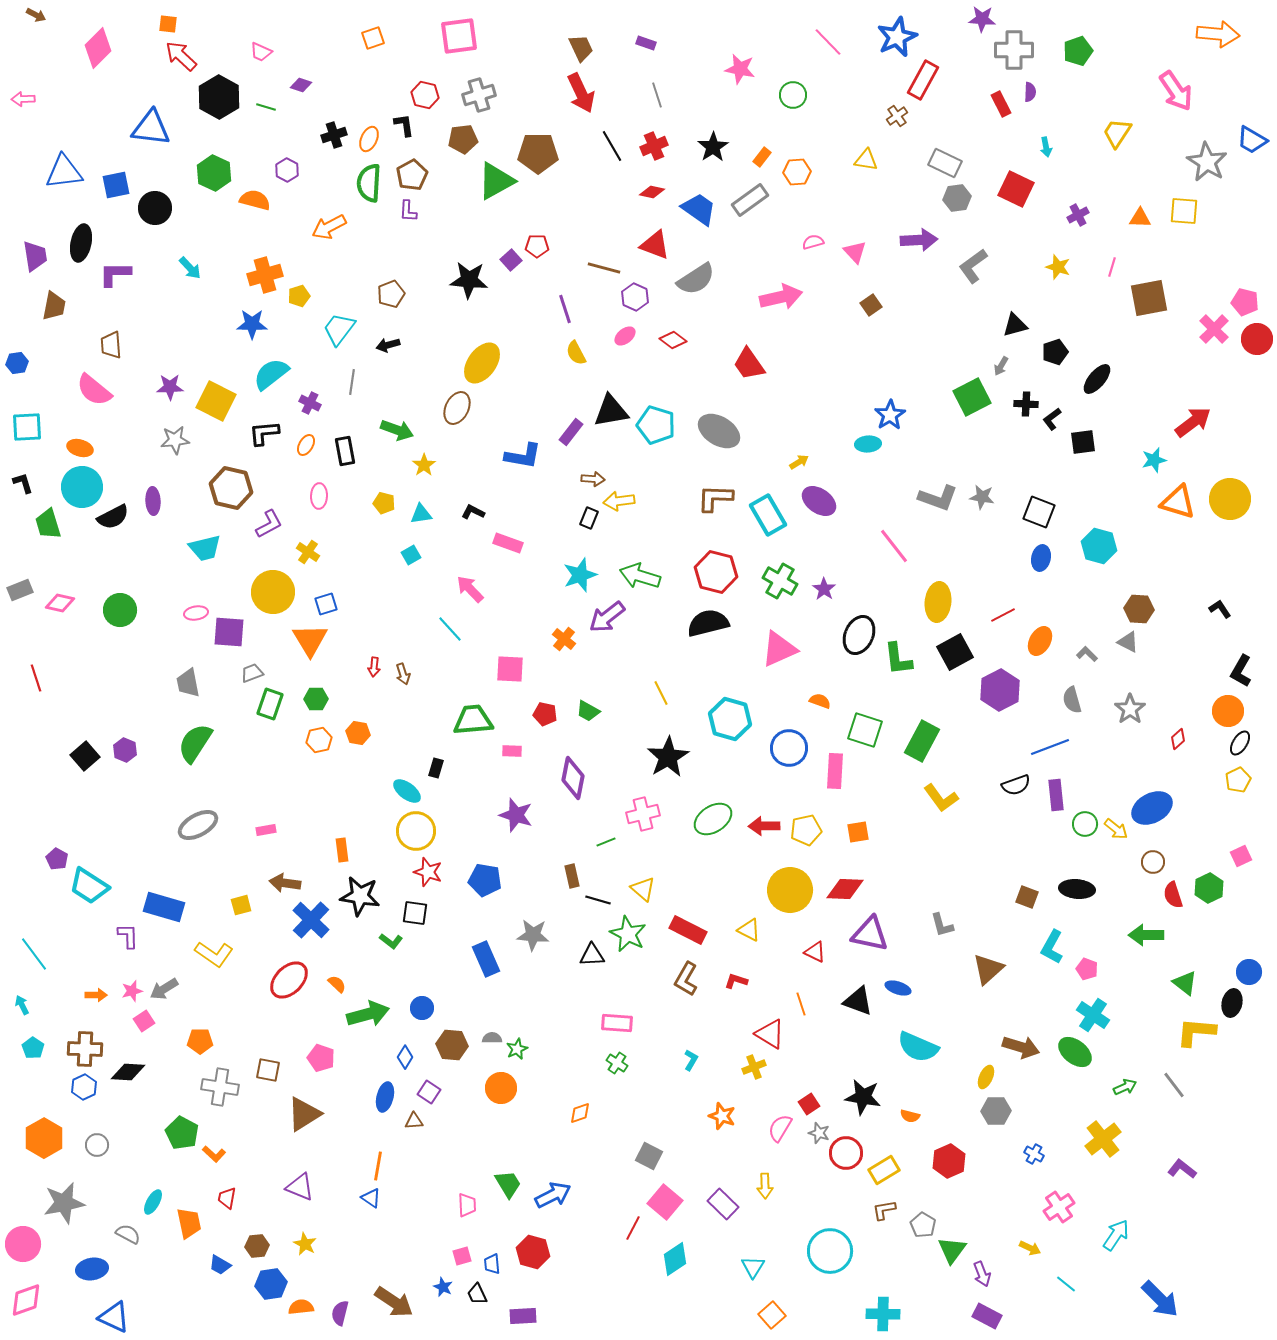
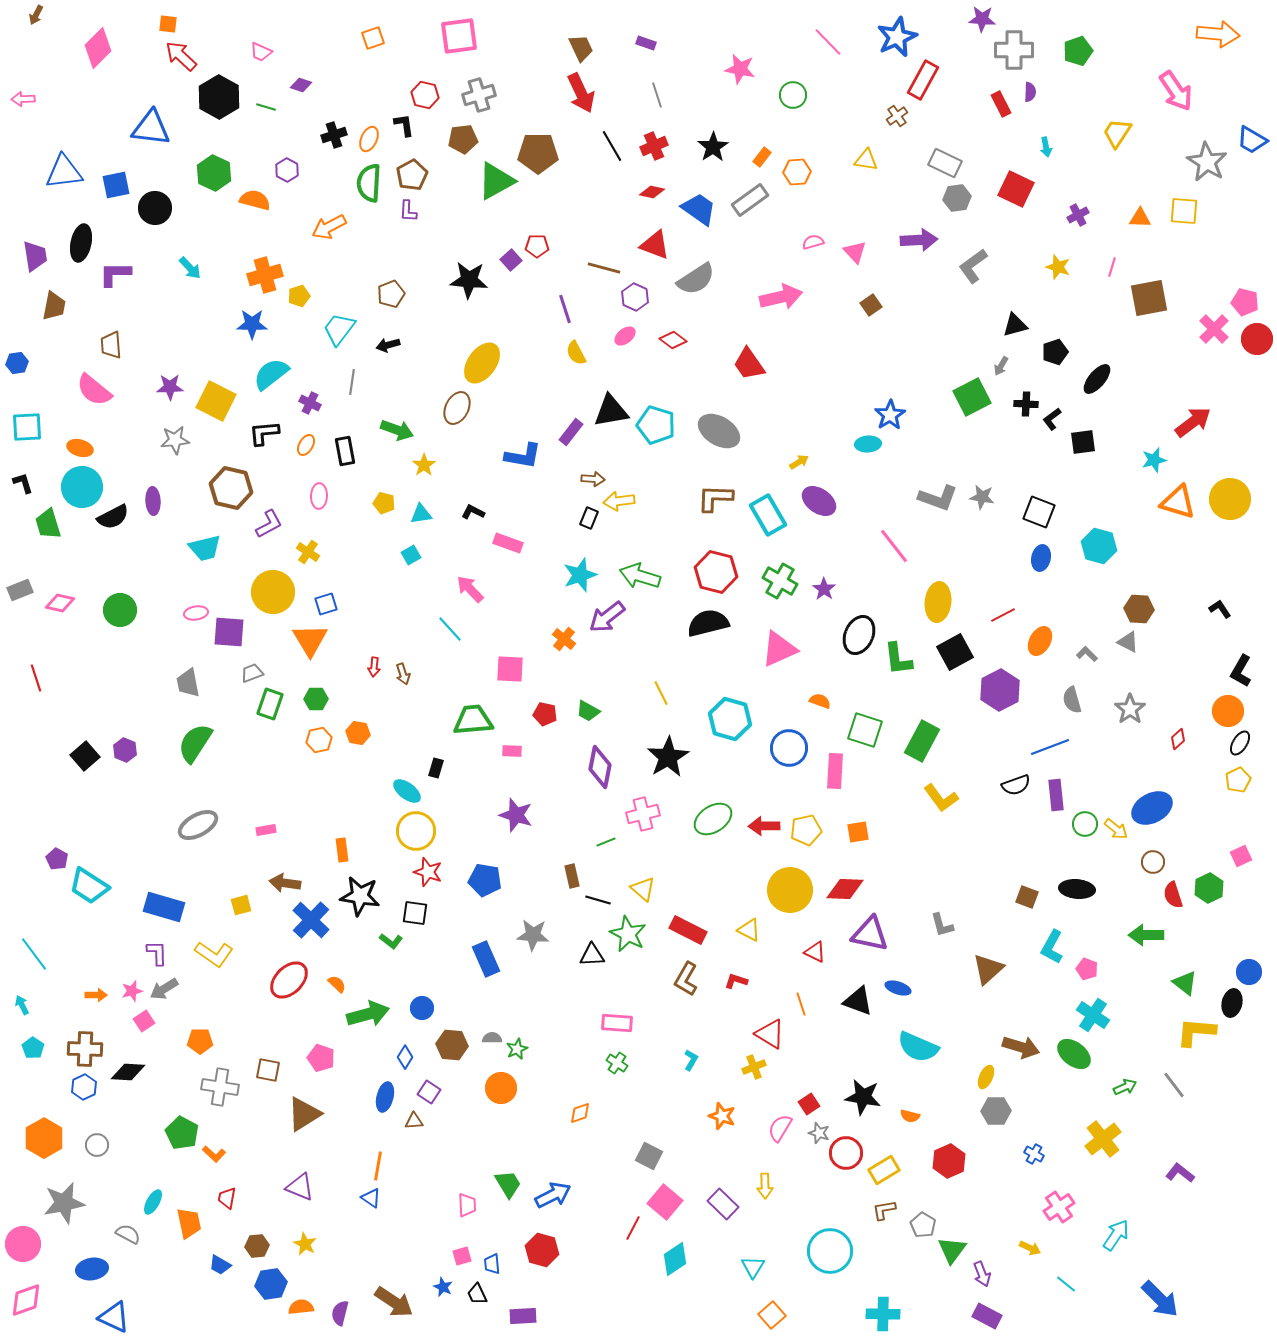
brown arrow at (36, 15): rotated 90 degrees clockwise
purple diamond at (573, 778): moved 27 px right, 11 px up
purple L-shape at (128, 936): moved 29 px right, 17 px down
green ellipse at (1075, 1052): moved 1 px left, 2 px down
purple L-shape at (1182, 1169): moved 2 px left, 4 px down
red hexagon at (533, 1252): moved 9 px right, 2 px up
